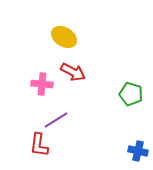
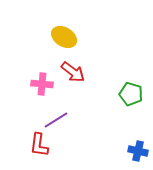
red arrow: rotated 10 degrees clockwise
